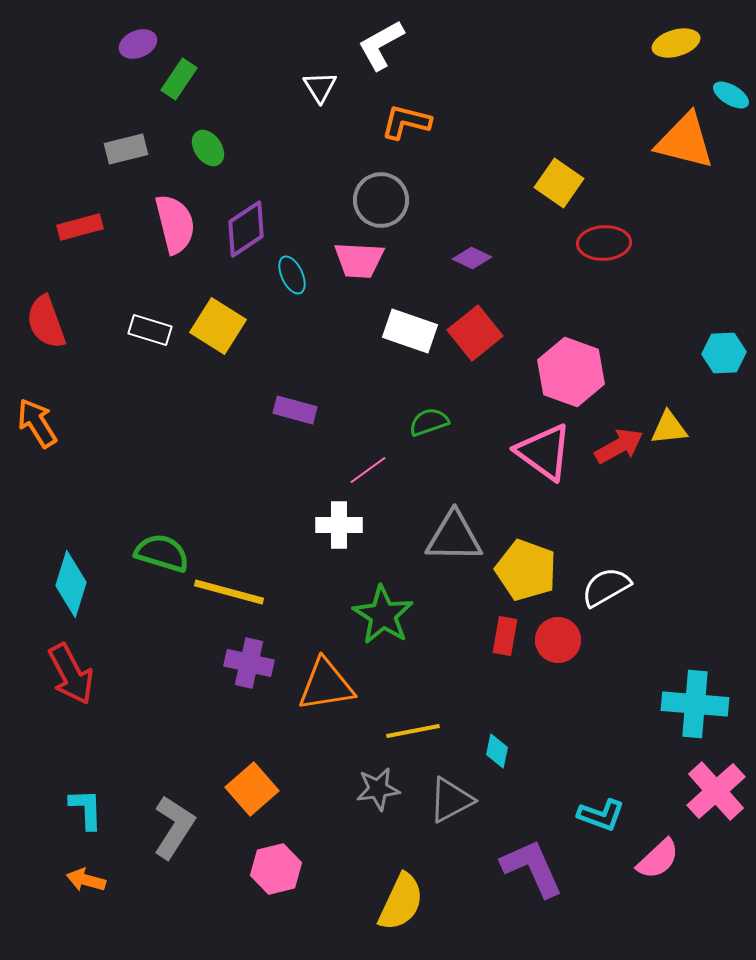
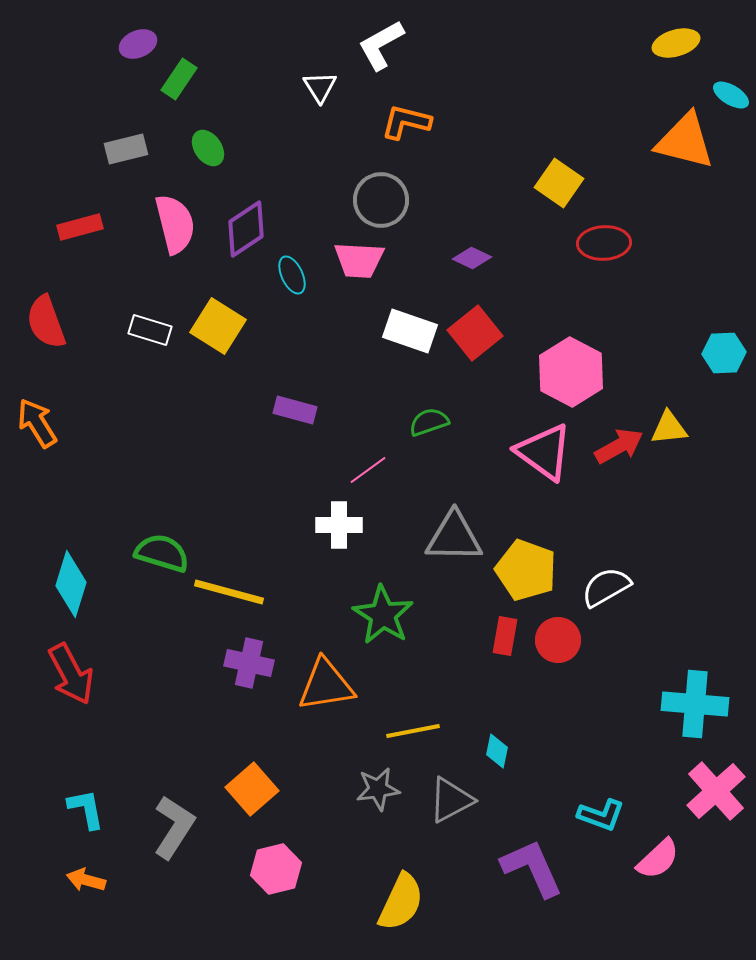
pink hexagon at (571, 372): rotated 8 degrees clockwise
cyan L-shape at (86, 809): rotated 9 degrees counterclockwise
